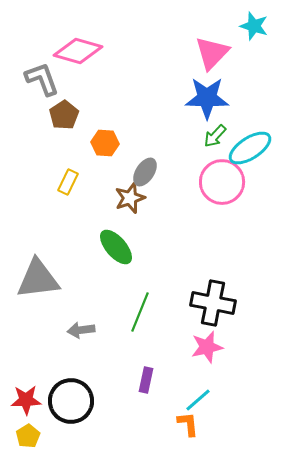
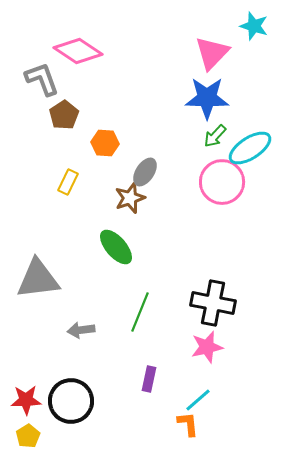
pink diamond: rotated 18 degrees clockwise
purple rectangle: moved 3 px right, 1 px up
